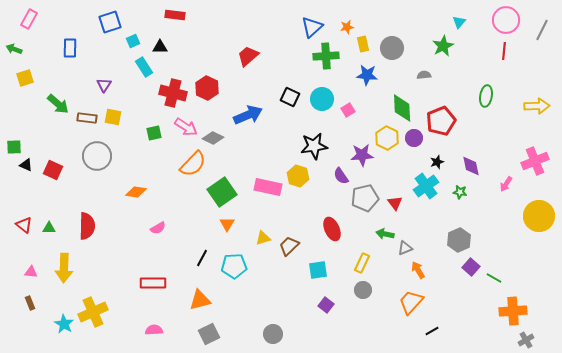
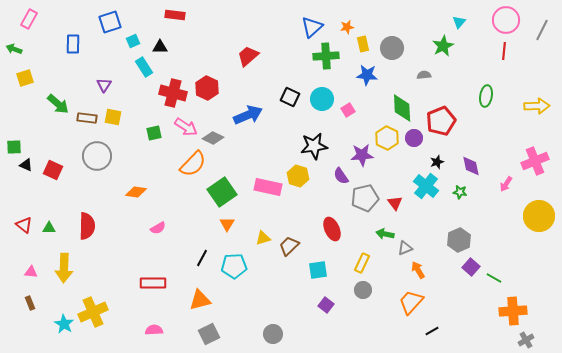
blue rectangle at (70, 48): moved 3 px right, 4 px up
cyan cross at (426, 186): rotated 15 degrees counterclockwise
